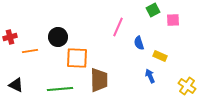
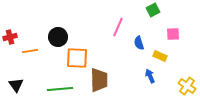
pink square: moved 14 px down
black triangle: rotated 28 degrees clockwise
